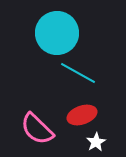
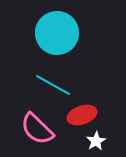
cyan line: moved 25 px left, 12 px down
white star: moved 1 px up
